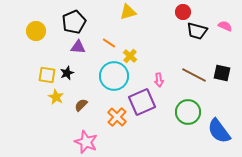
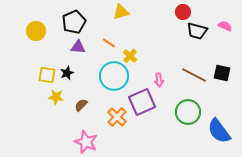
yellow triangle: moved 7 px left
yellow star: rotated 21 degrees counterclockwise
